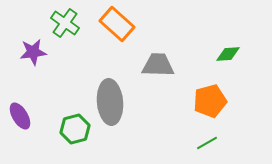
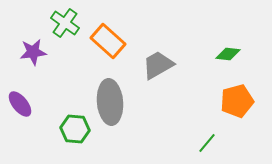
orange rectangle: moved 9 px left, 17 px down
green diamond: rotated 10 degrees clockwise
gray trapezoid: rotated 32 degrees counterclockwise
orange pentagon: moved 27 px right
purple ellipse: moved 12 px up; rotated 8 degrees counterclockwise
green hexagon: rotated 20 degrees clockwise
green line: rotated 20 degrees counterclockwise
